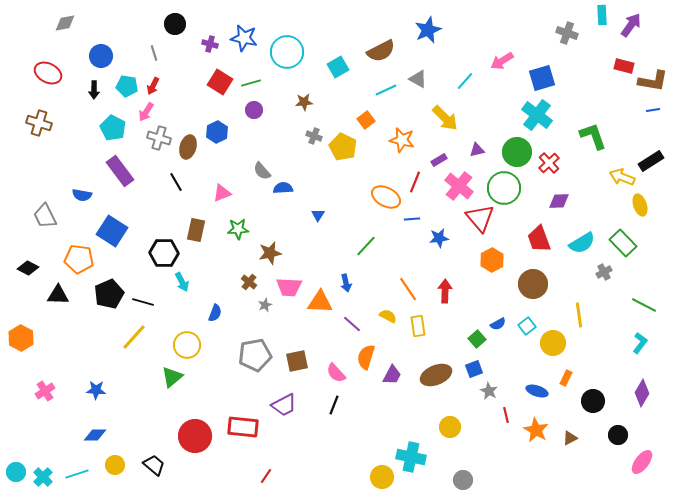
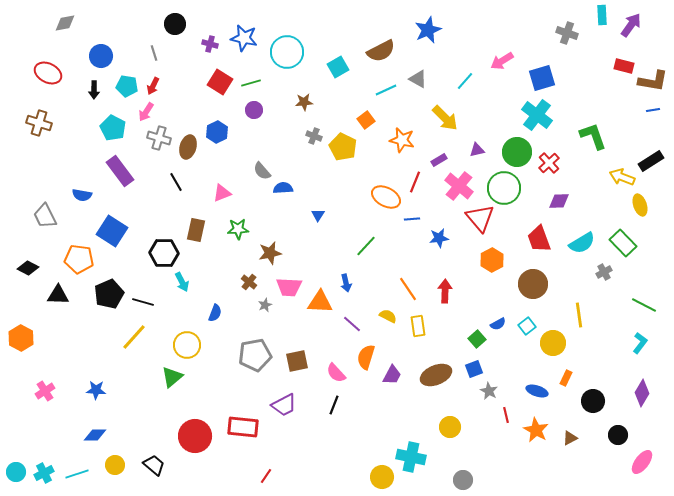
cyan cross at (43, 477): moved 1 px right, 4 px up; rotated 18 degrees clockwise
